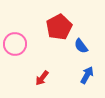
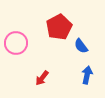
pink circle: moved 1 px right, 1 px up
blue arrow: rotated 18 degrees counterclockwise
